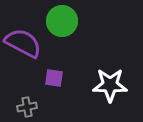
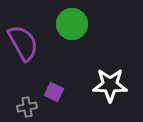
green circle: moved 10 px right, 3 px down
purple semicircle: rotated 33 degrees clockwise
purple square: moved 14 px down; rotated 18 degrees clockwise
